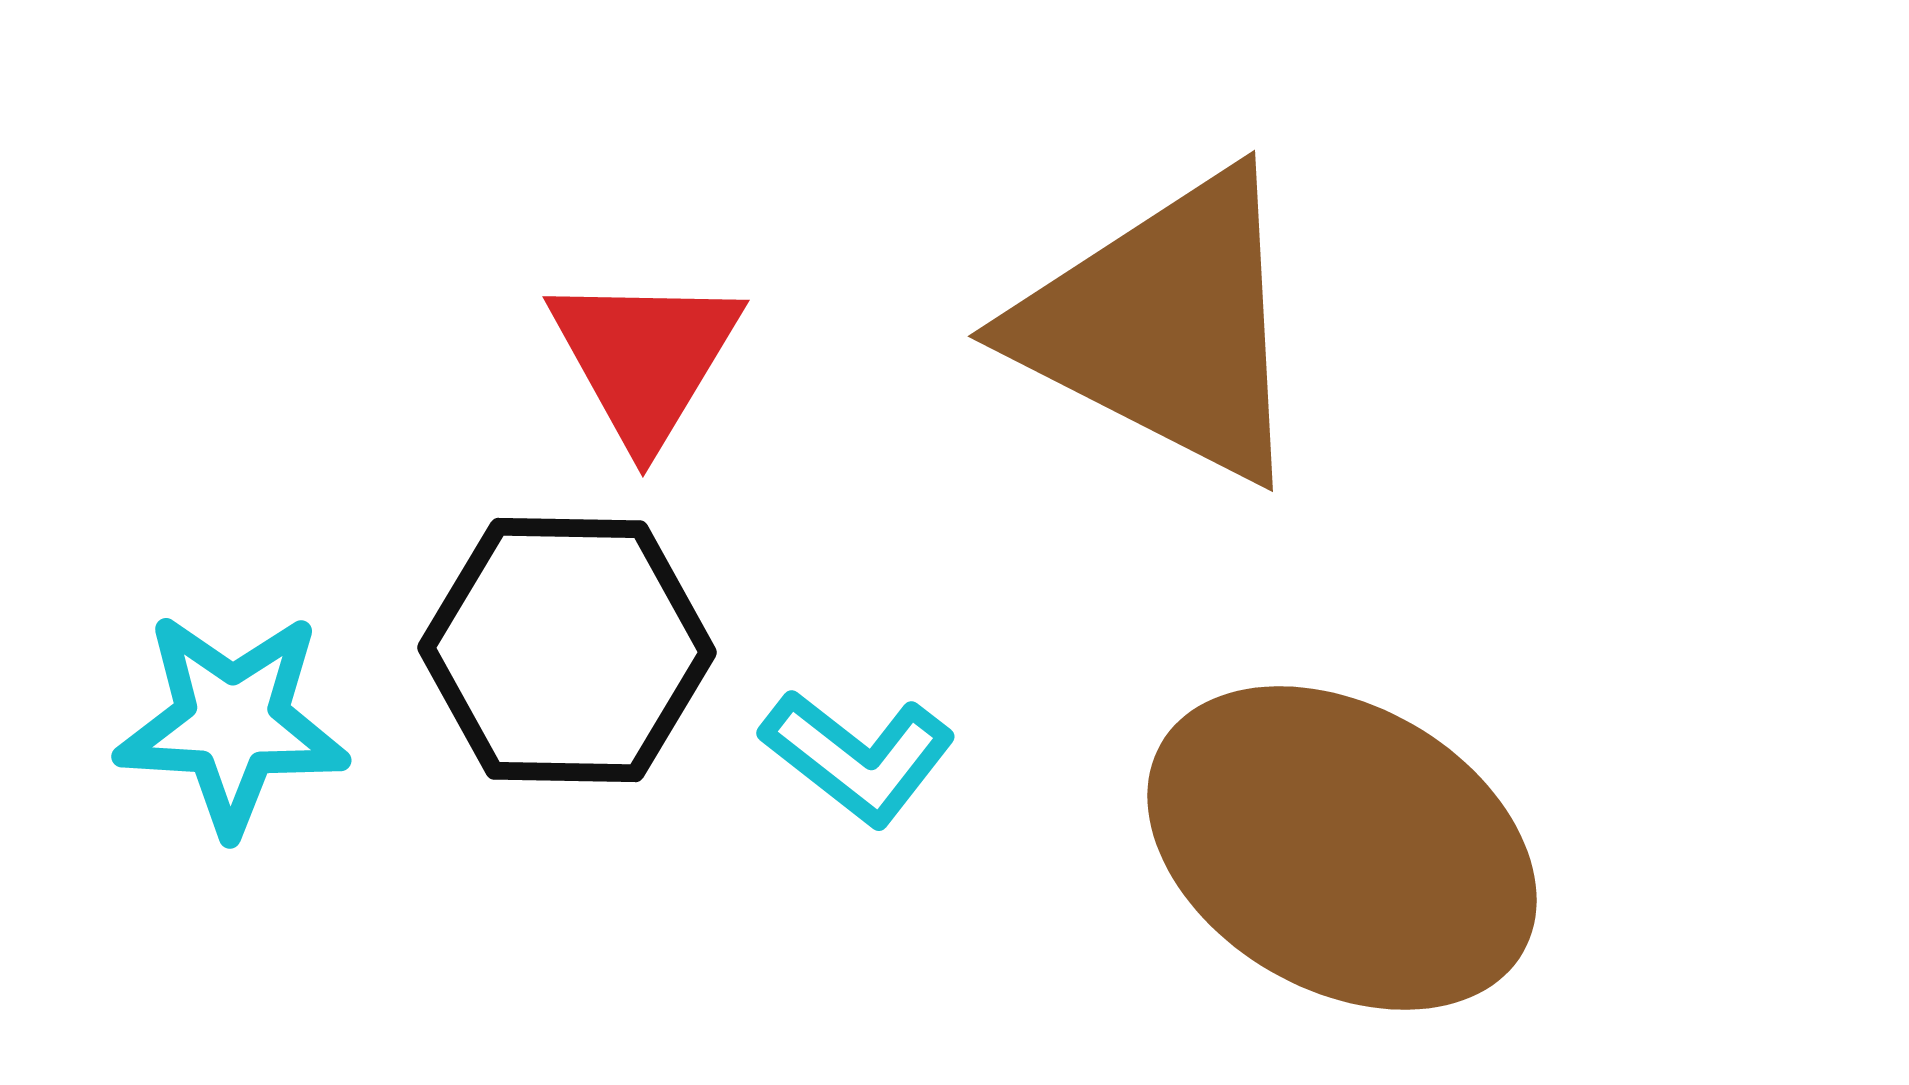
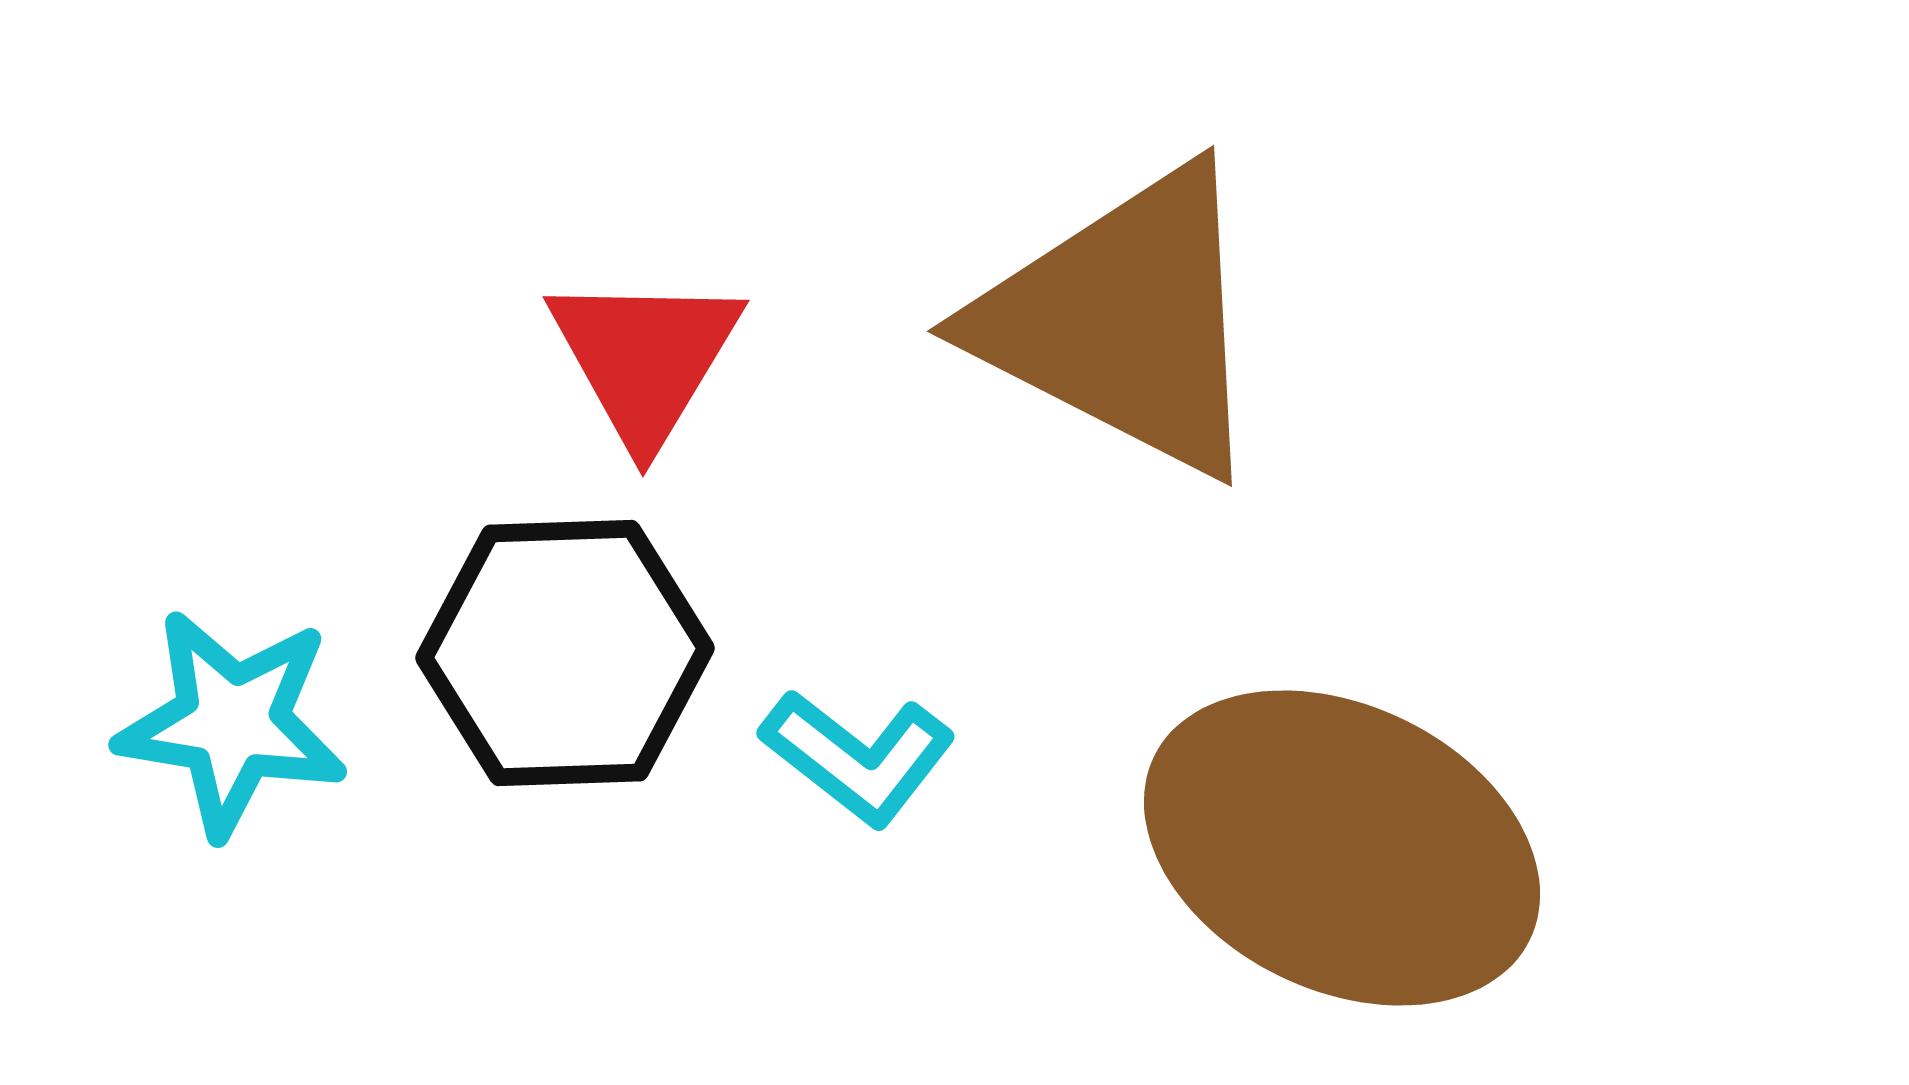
brown triangle: moved 41 px left, 5 px up
black hexagon: moved 2 px left, 3 px down; rotated 3 degrees counterclockwise
cyan star: rotated 6 degrees clockwise
brown ellipse: rotated 4 degrees counterclockwise
